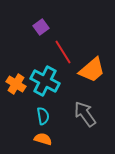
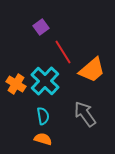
cyan cross: rotated 16 degrees clockwise
